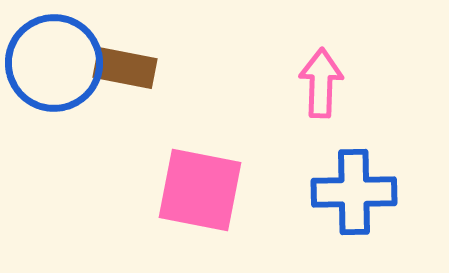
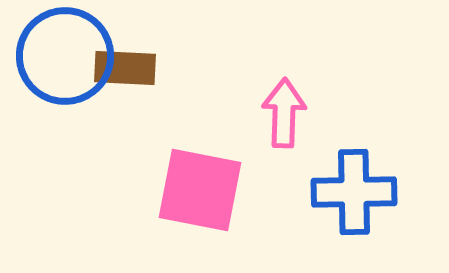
blue circle: moved 11 px right, 7 px up
brown rectangle: rotated 8 degrees counterclockwise
pink arrow: moved 37 px left, 30 px down
